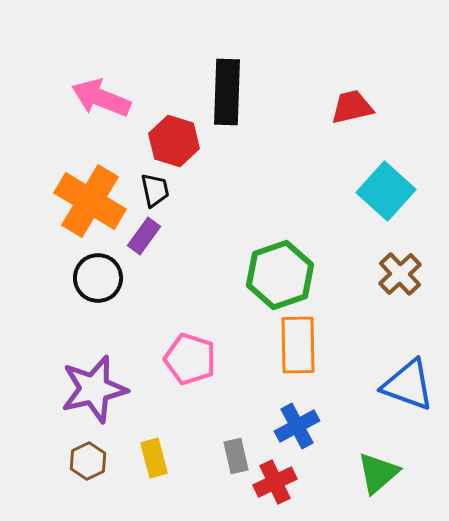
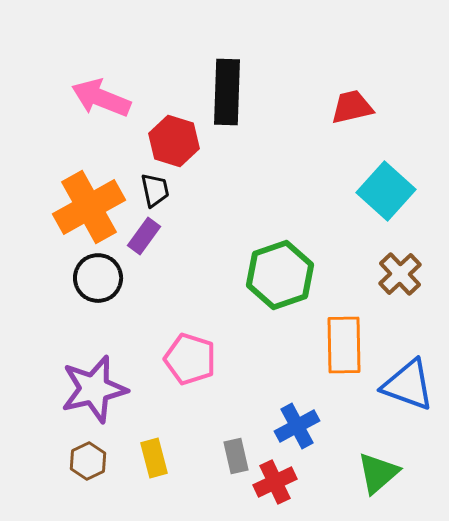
orange cross: moved 1 px left, 6 px down; rotated 30 degrees clockwise
orange rectangle: moved 46 px right
